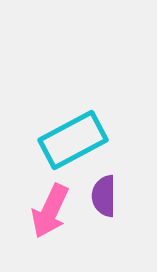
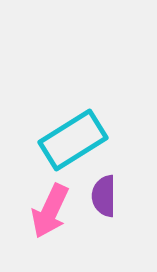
cyan rectangle: rotated 4 degrees counterclockwise
